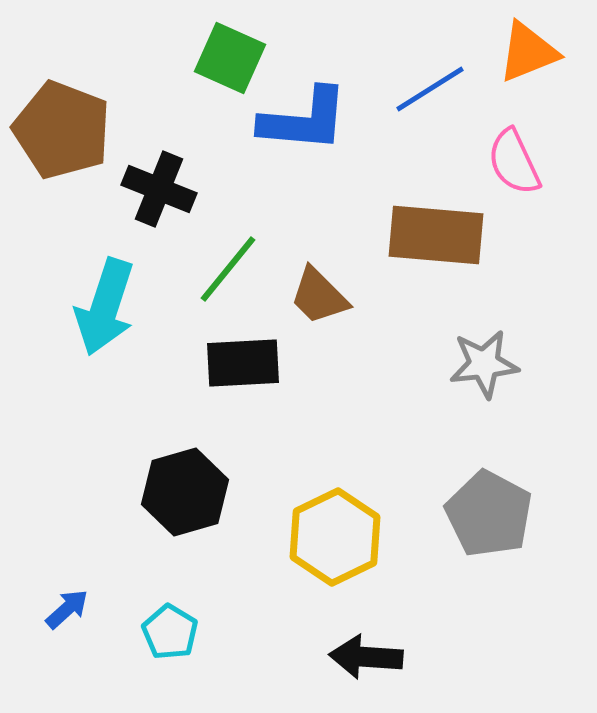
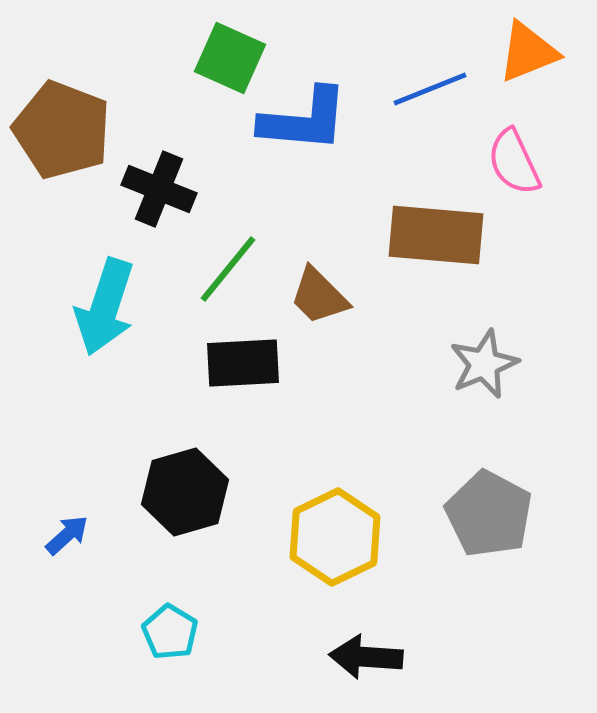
blue line: rotated 10 degrees clockwise
gray star: rotated 16 degrees counterclockwise
blue arrow: moved 74 px up
